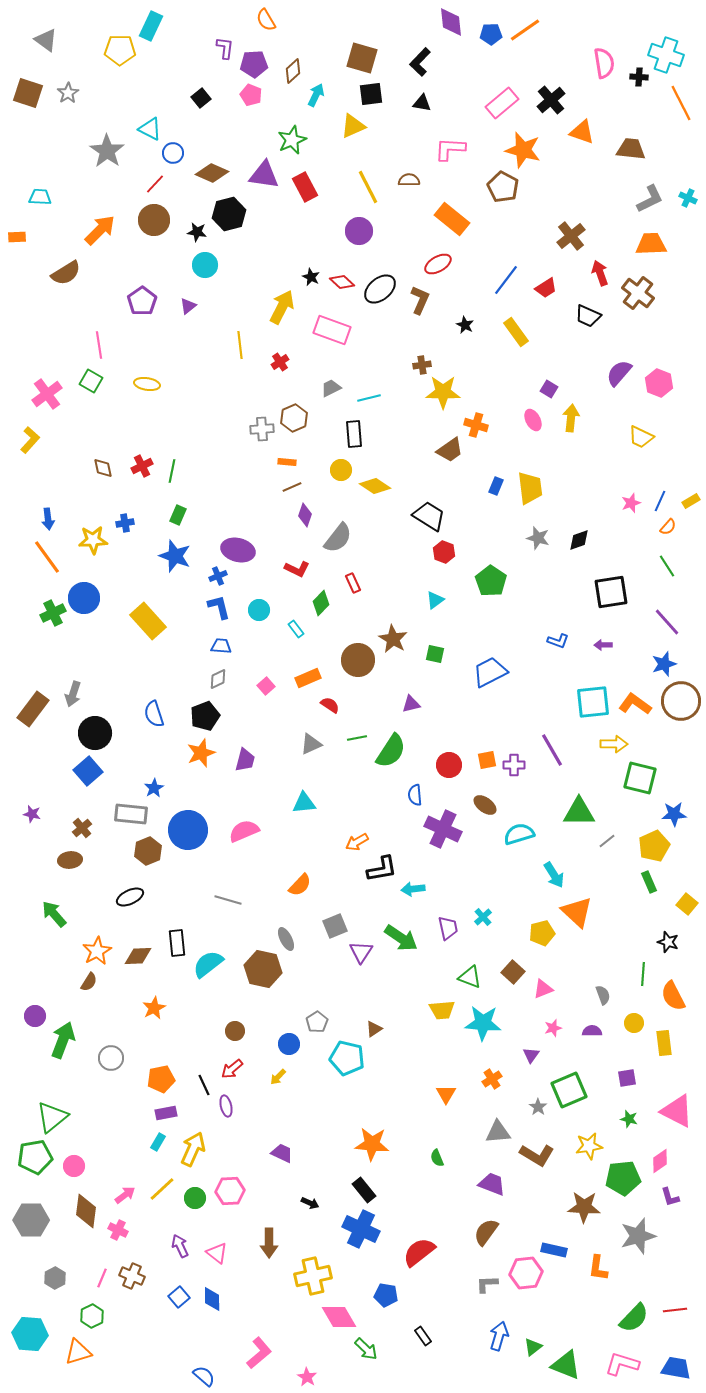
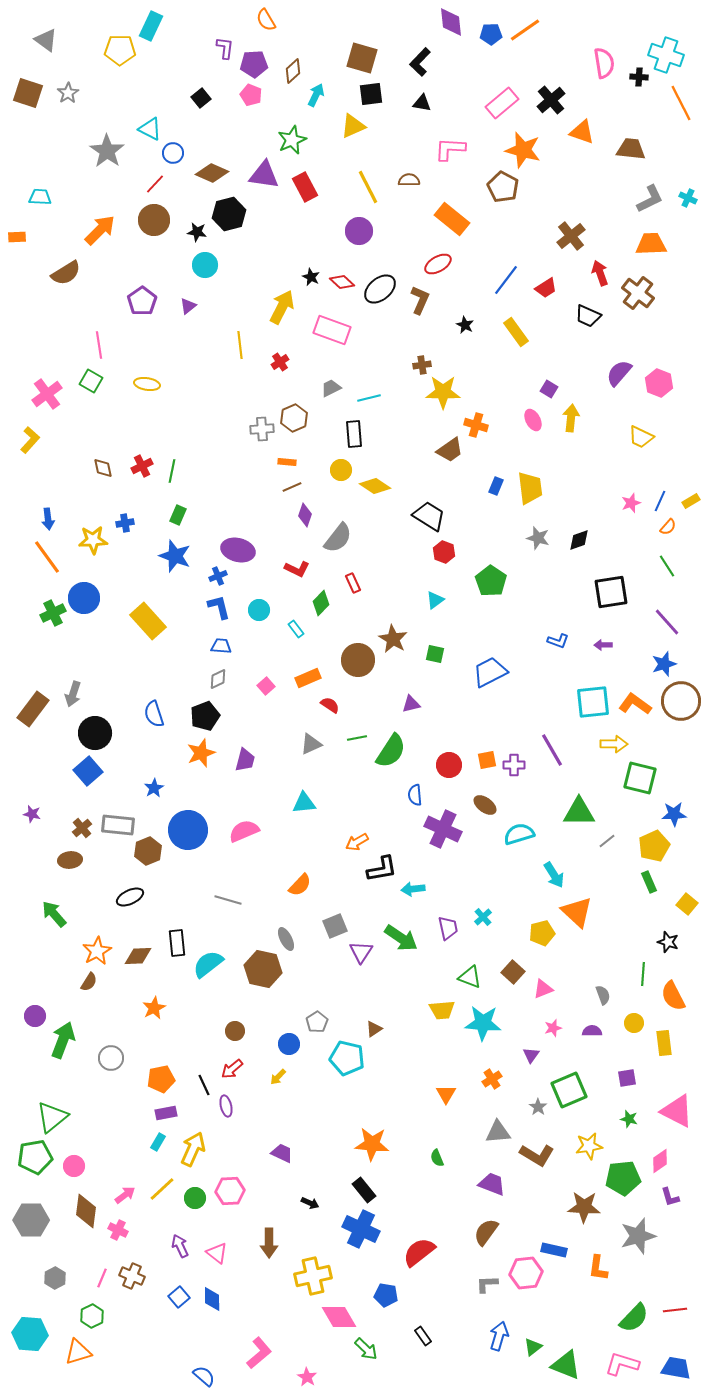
gray rectangle at (131, 814): moved 13 px left, 11 px down
